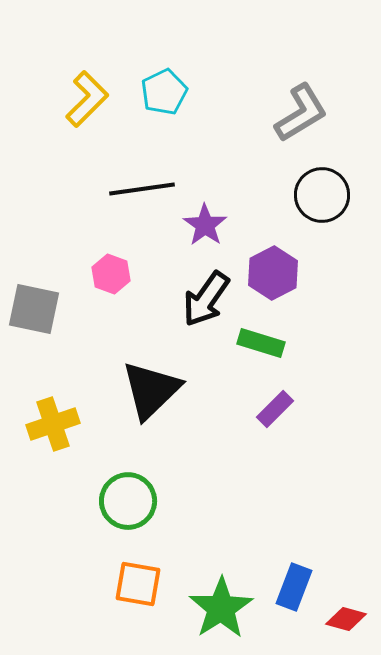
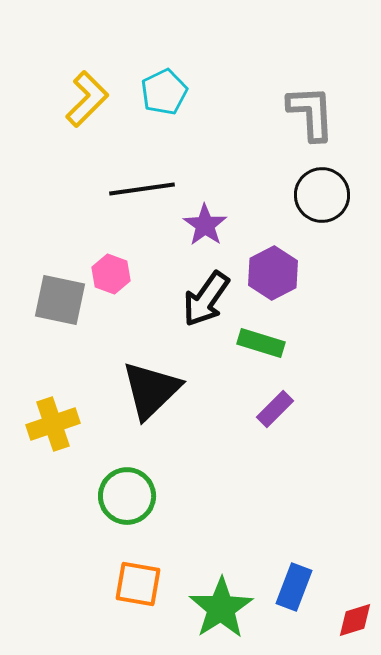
gray L-shape: moved 10 px right; rotated 62 degrees counterclockwise
gray square: moved 26 px right, 9 px up
green circle: moved 1 px left, 5 px up
red diamond: moved 9 px right, 1 px down; rotated 33 degrees counterclockwise
